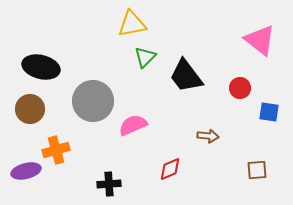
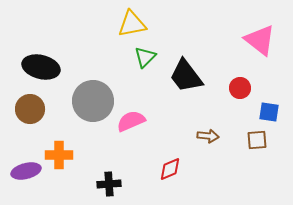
pink semicircle: moved 2 px left, 4 px up
orange cross: moved 3 px right, 5 px down; rotated 16 degrees clockwise
brown square: moved 30 px up
